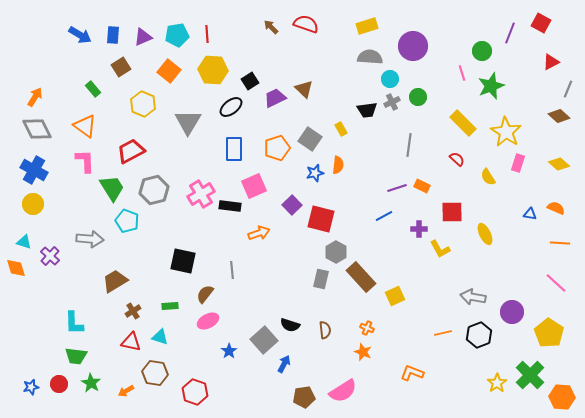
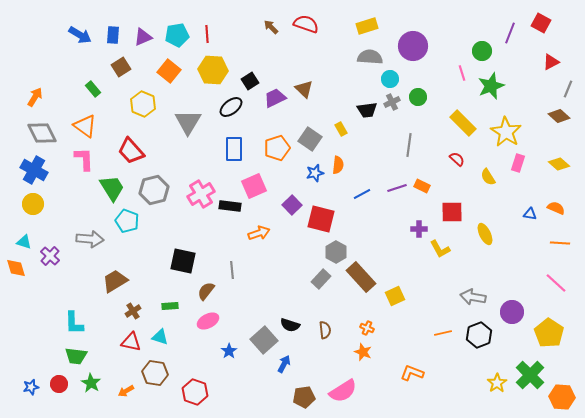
gray diamond at (37, 129): moved 5 px right, 4 px down
red trapezoid at (131, 151): rotated 104 degrees counterclockwise
pink L-shape at (85, 161): moved 1 px left, 2 px up
blue line at (384, 216): moved 22 px left, 22 px up
gray rectangle at (321, 279): rotated 30 degrees clockwise
brown semicircle at (205, 294): moved 1 px right, 3 px up
